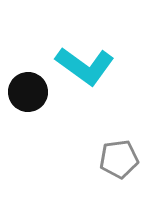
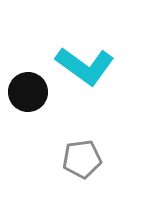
gray pentagon: moved 37 px left
